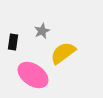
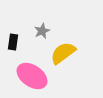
pink ellipse: moved 1 px left, 1 px down
